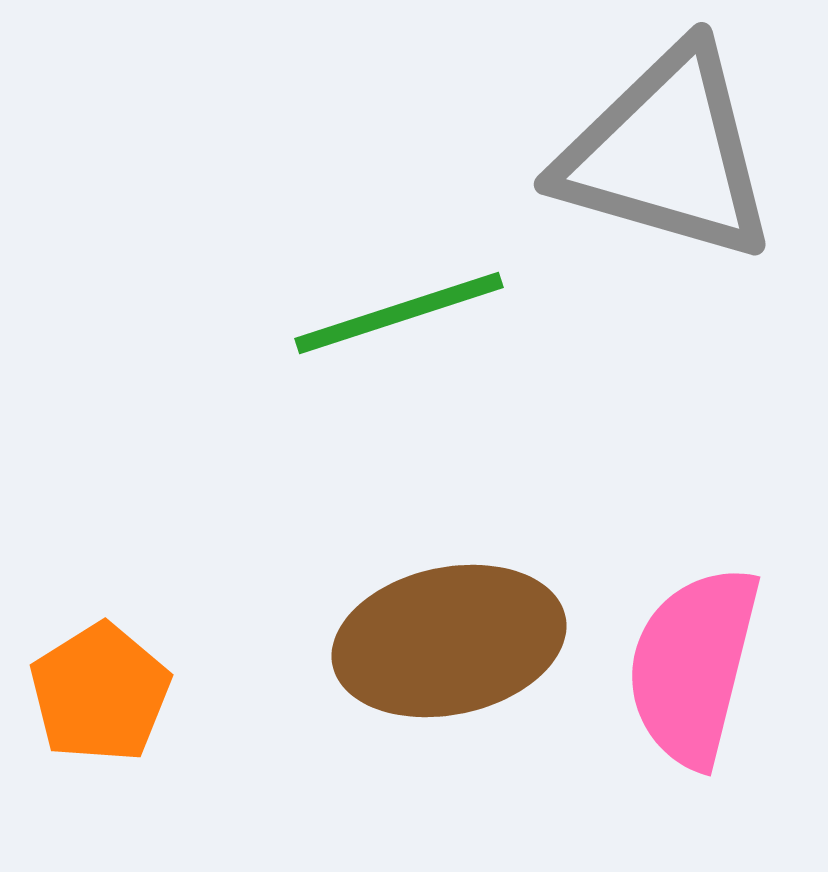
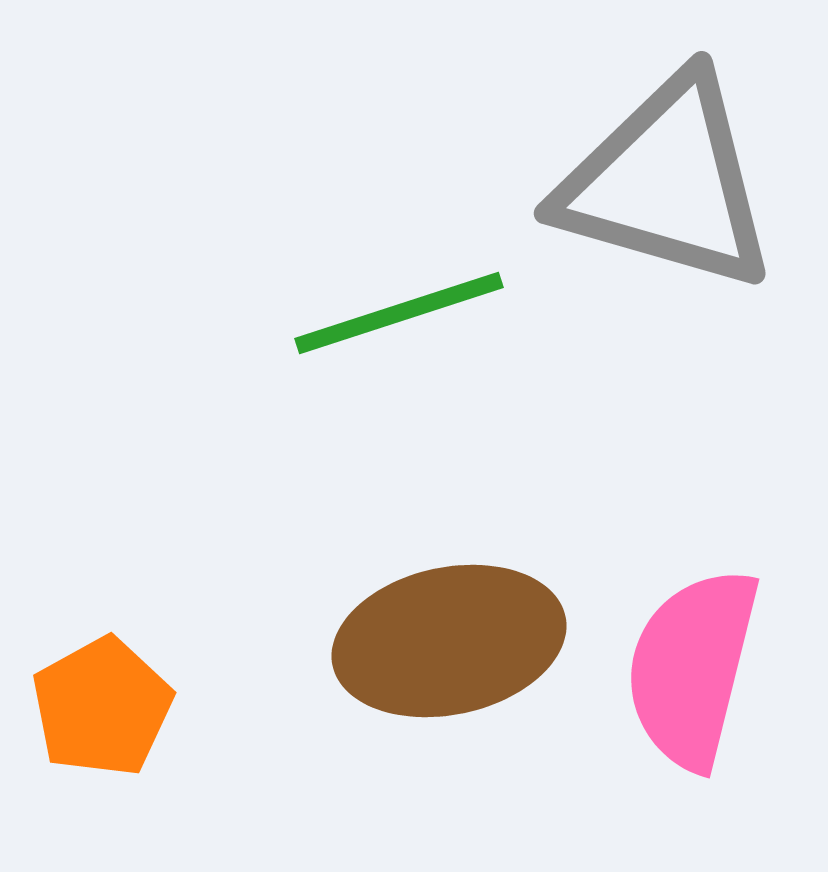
gray triangle: moved 29 px down
pink semicircle: moved 1 px left, 2 px down
orange pentagon: moved 2 px right, 14 px down; rotated 3 degrees clockwise
